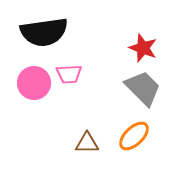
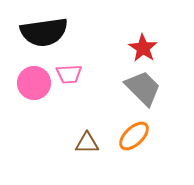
red star: rotated 12 degrees clockwise
